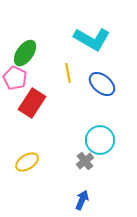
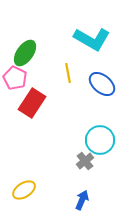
yellow ellipse: moved 3 px left, 28 px down
